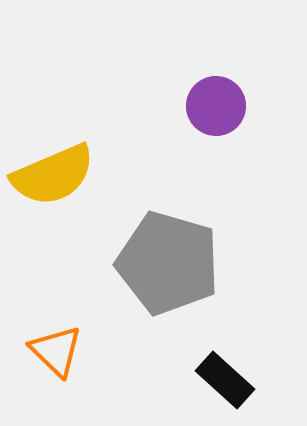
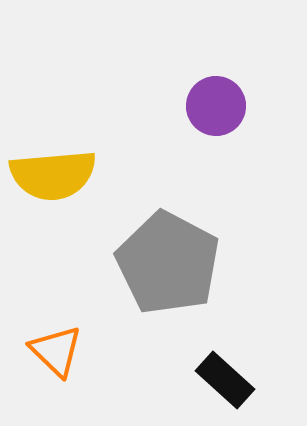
yellow semicircle: rotated 18 degrees clockwise
gray pentagon: rotated 12 degrees clockwise
